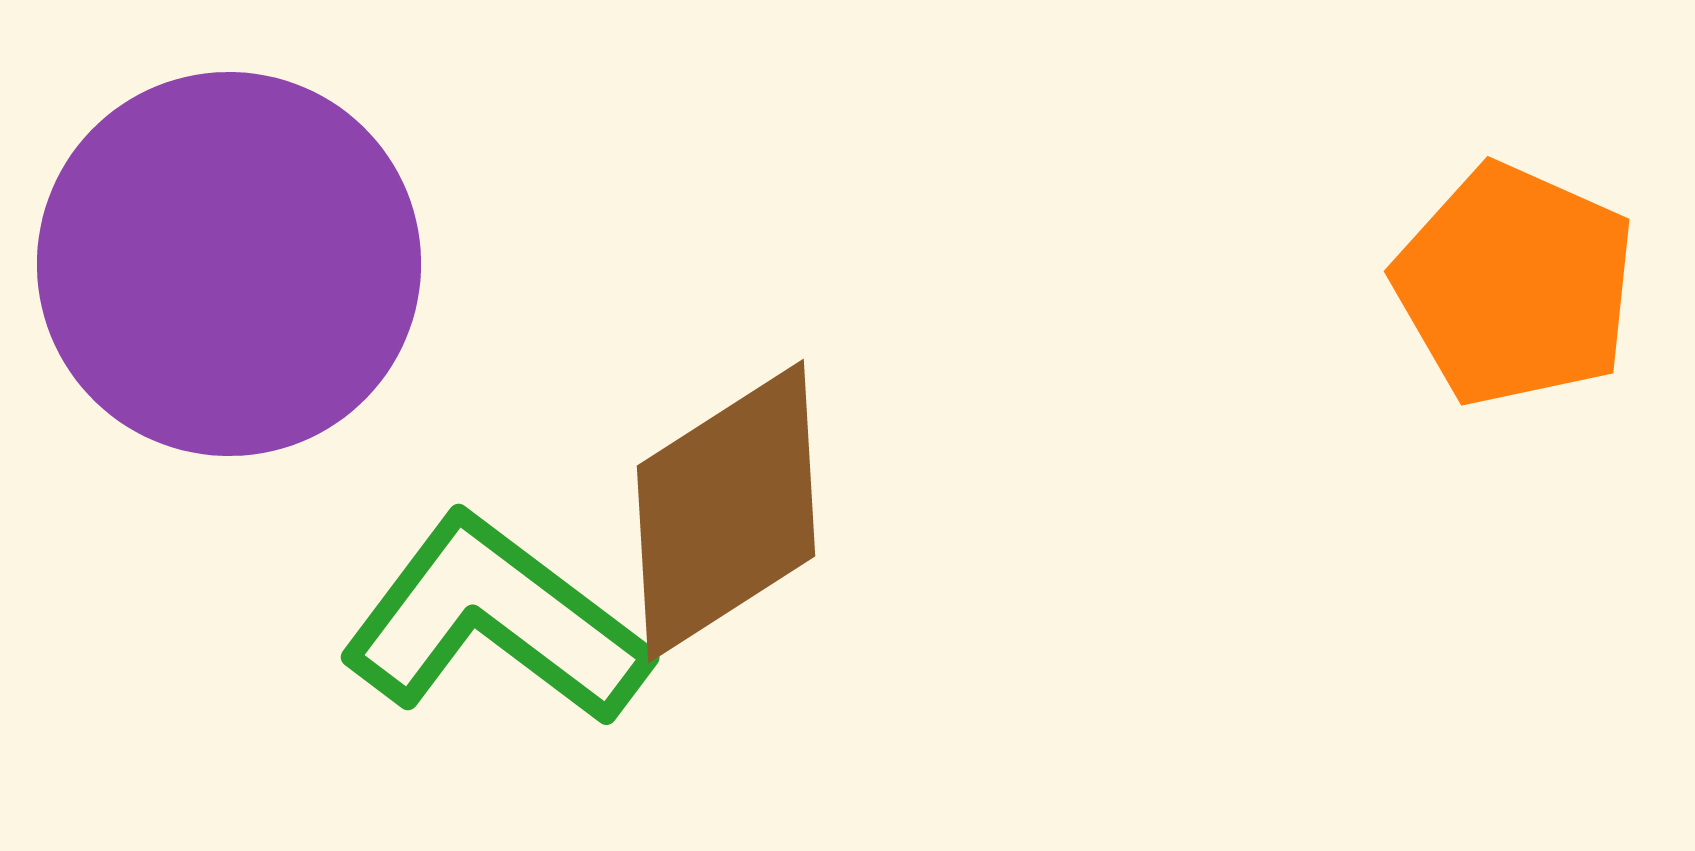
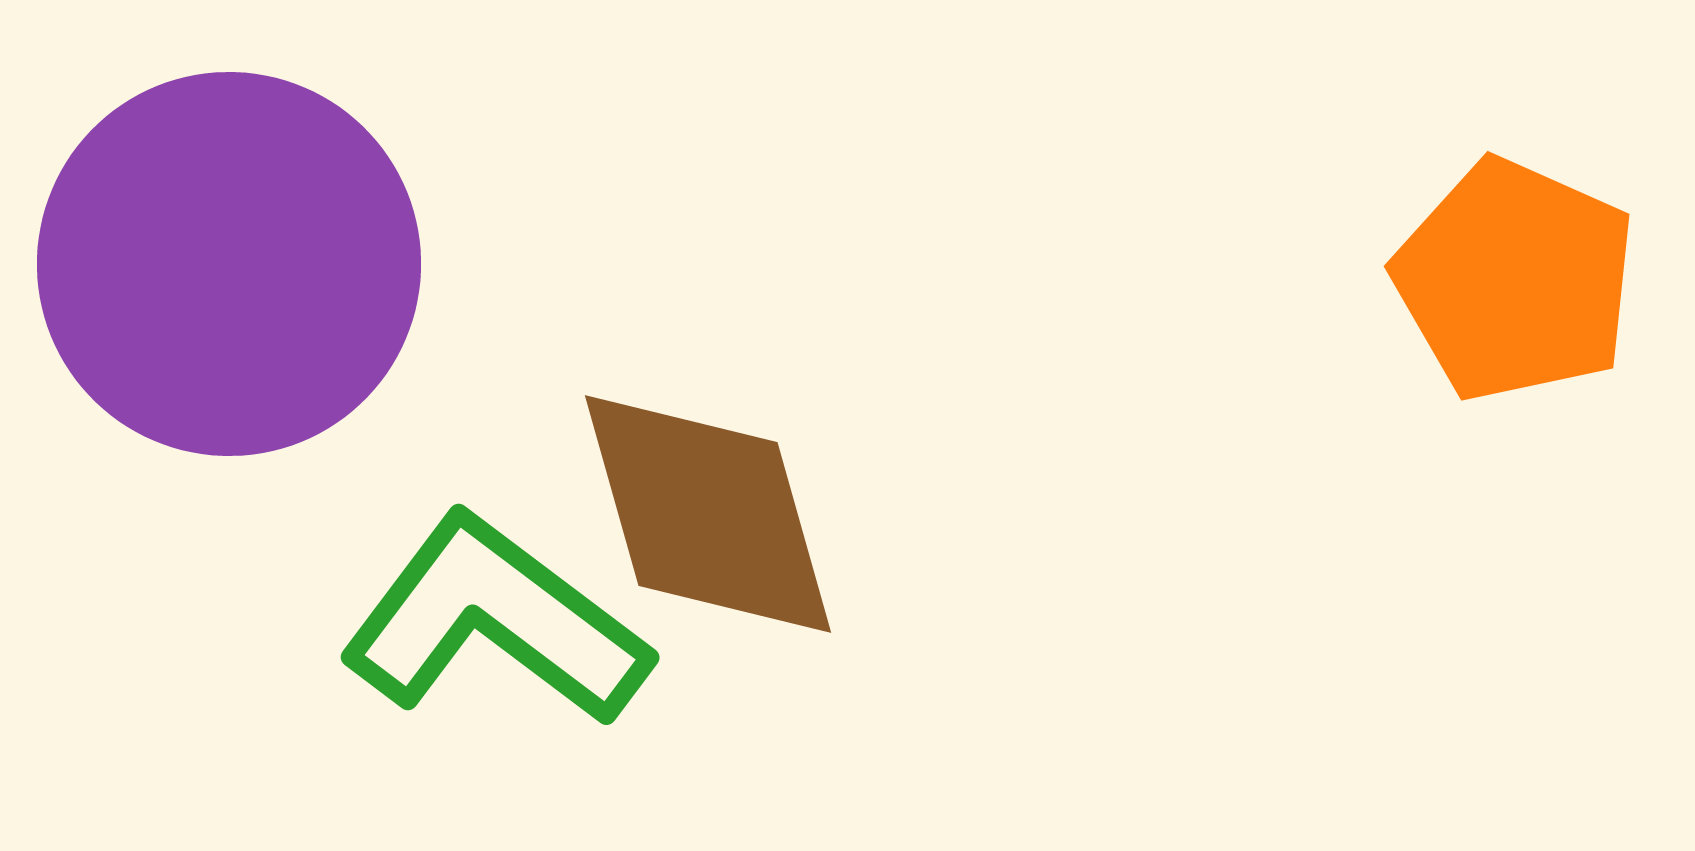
orange pentagon: moved 5 px up
brown diamond: moved 18 px left, 3 px down; rotated 73 degrees counterclockwise
